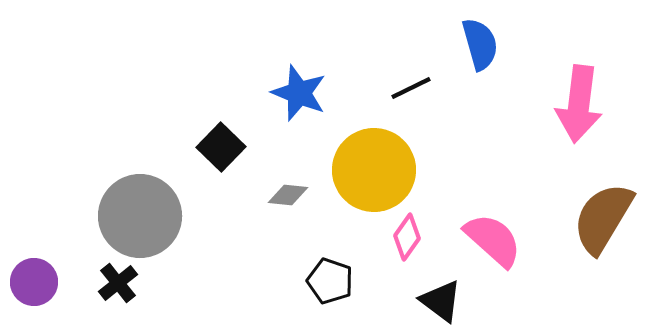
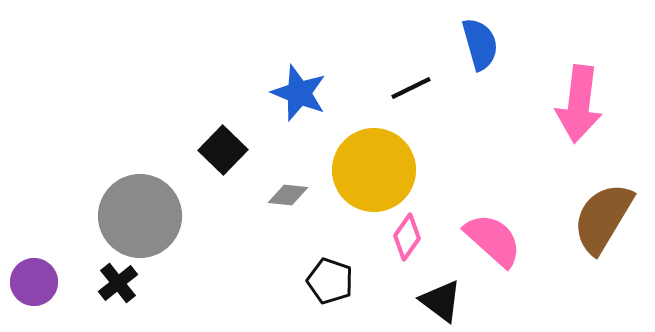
black square: moved 2 px right, 3 px down
